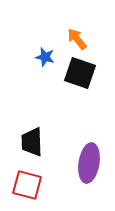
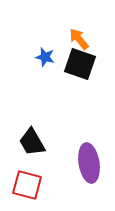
orange arrow: moved 2 px right
black square: moved 9 px up
black trapezoid: rotated 28 degrees counterclockwise
purple ellipse: rotated 18 degrees counterclockwise
